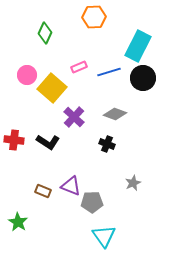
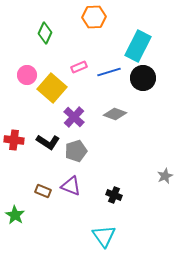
black cross: moved 7 px right, 51 px down
gray star: moved 32 px right, 7 px up
gray pentagon: moved 16 px left, 51 px up; rotated 15 degrees counterclockwise
green star: moved 3 px left, 7 px up
